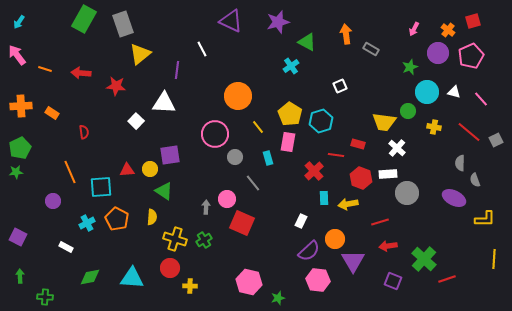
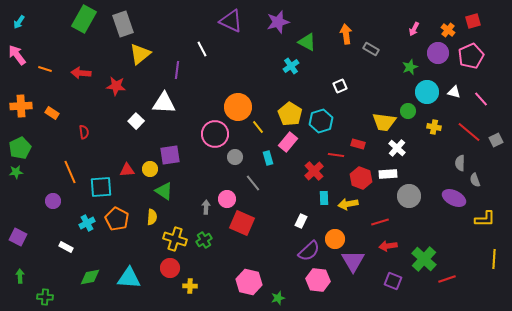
orange circle at (238, 96): moved 11 px down
pink rectangle at (288, 142): rotated 30 degrees clockwise
gray circle at (407, 193): moved 2 px right, 3 px down
cyan triangle at (132, 278): moved 3 px left
